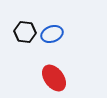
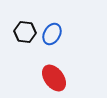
blue ellipse: rotated 40 degrees counterclockwise
